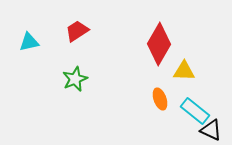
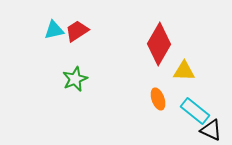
cyan triangle: moved 25 px right, 12 px up
orange ellipse: moved 2 px left
